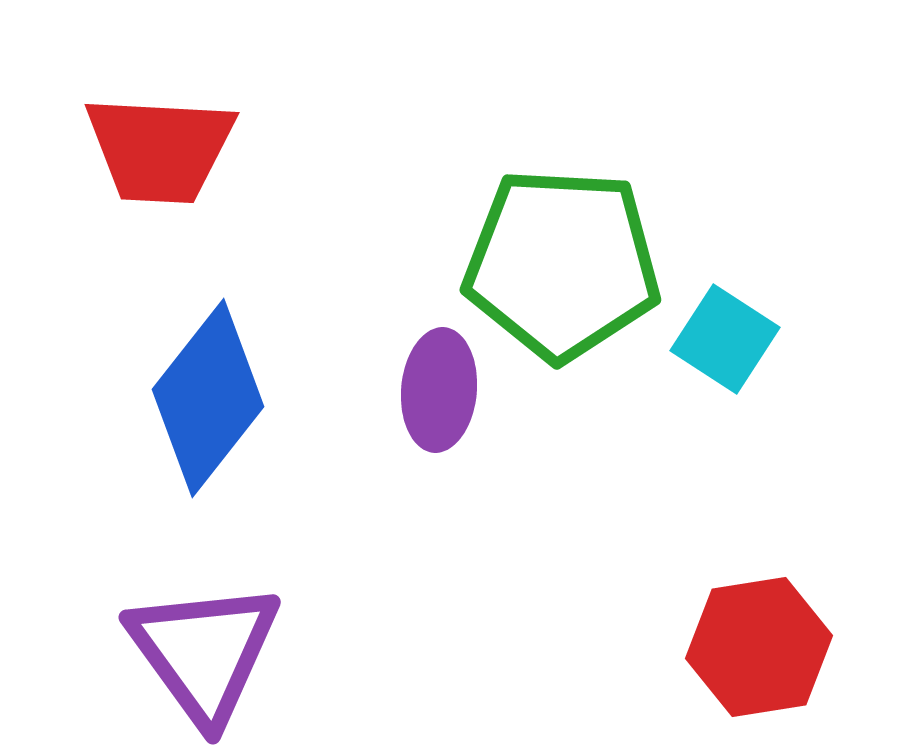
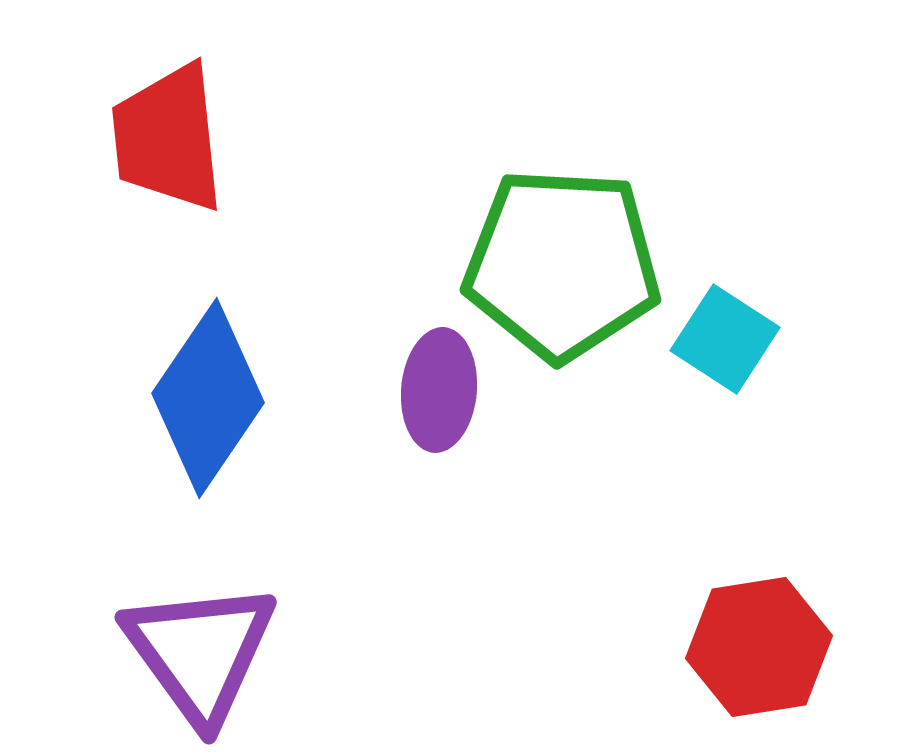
red trapezoid: moved 8 px right, 11 px up; rotated 81 degrees clockwise
blue diamond: rotated 4 degrees counterclockwise
purple triangle: moved 4 px left
